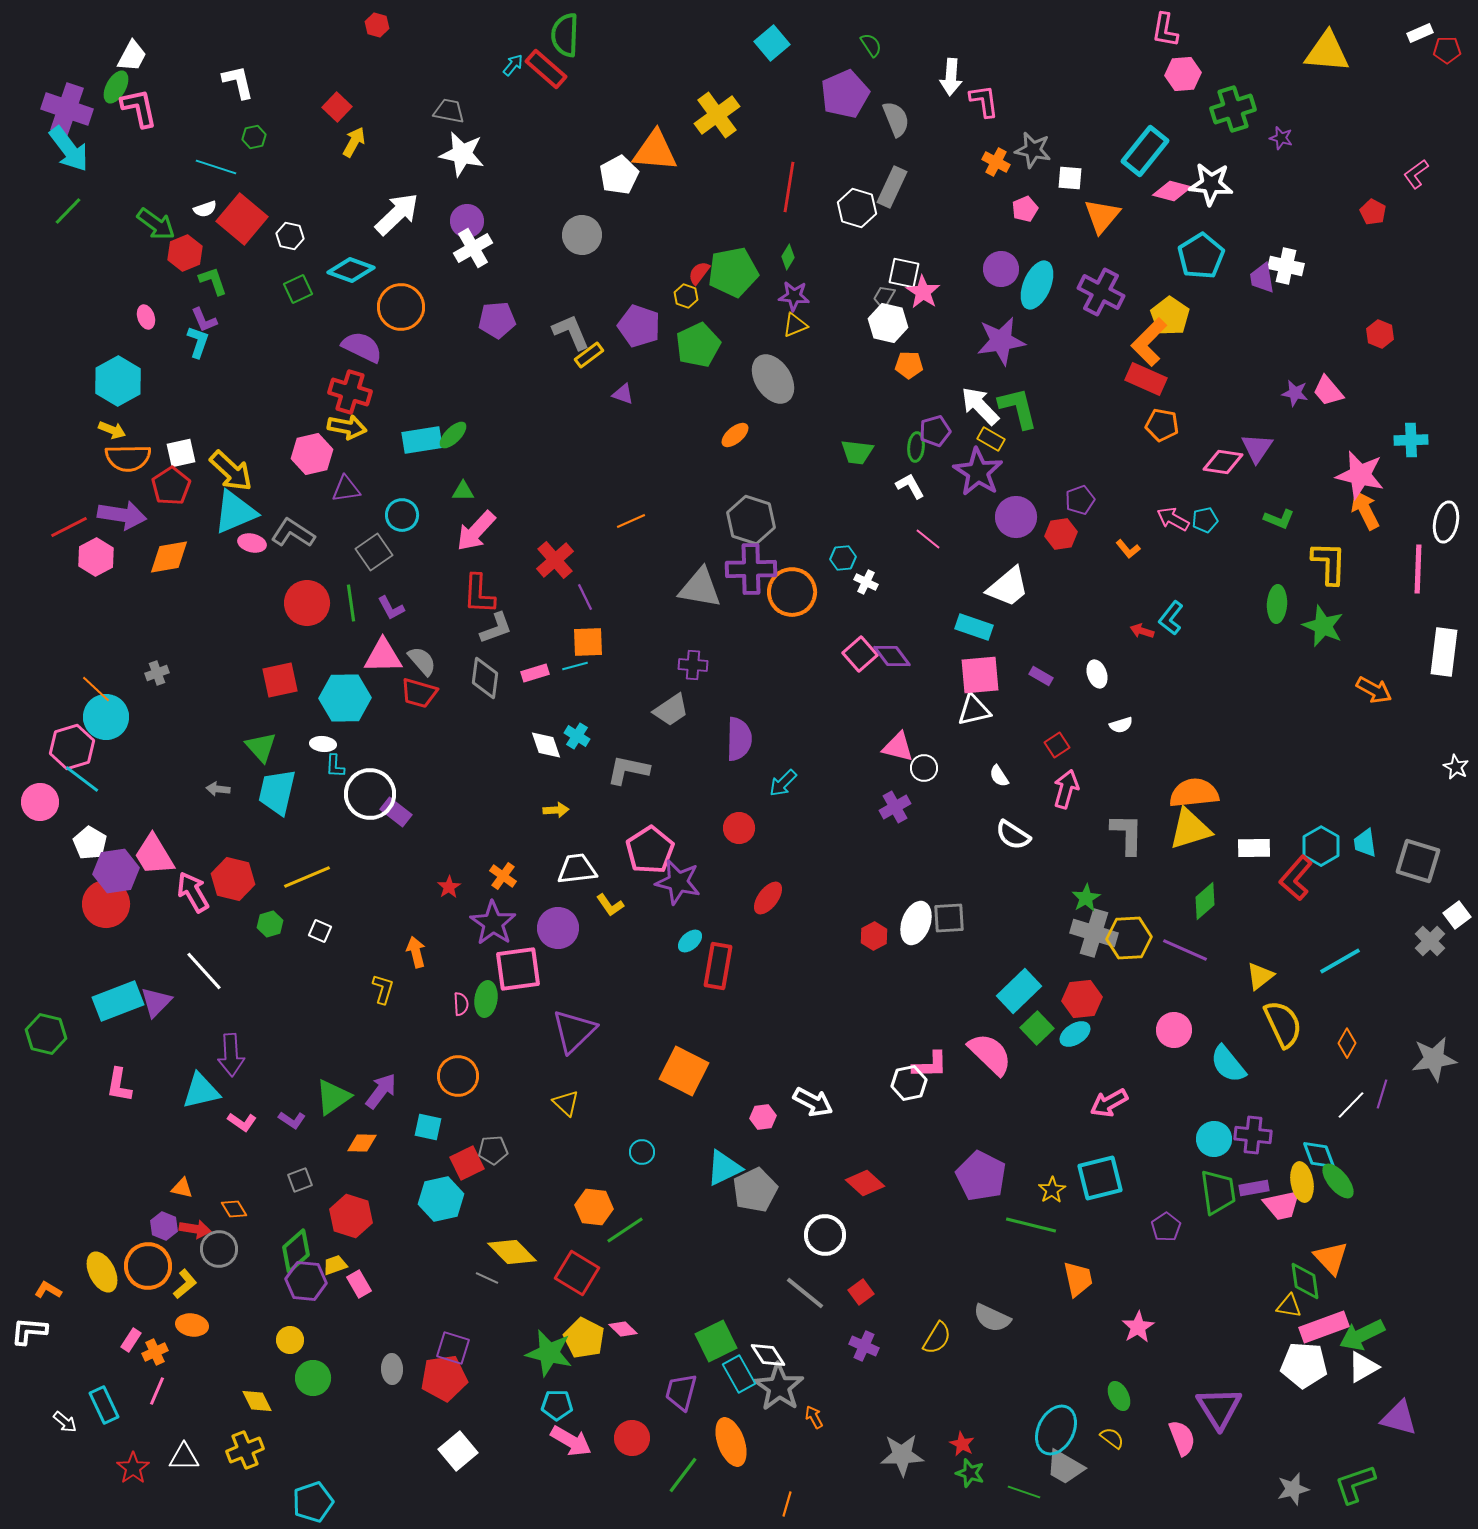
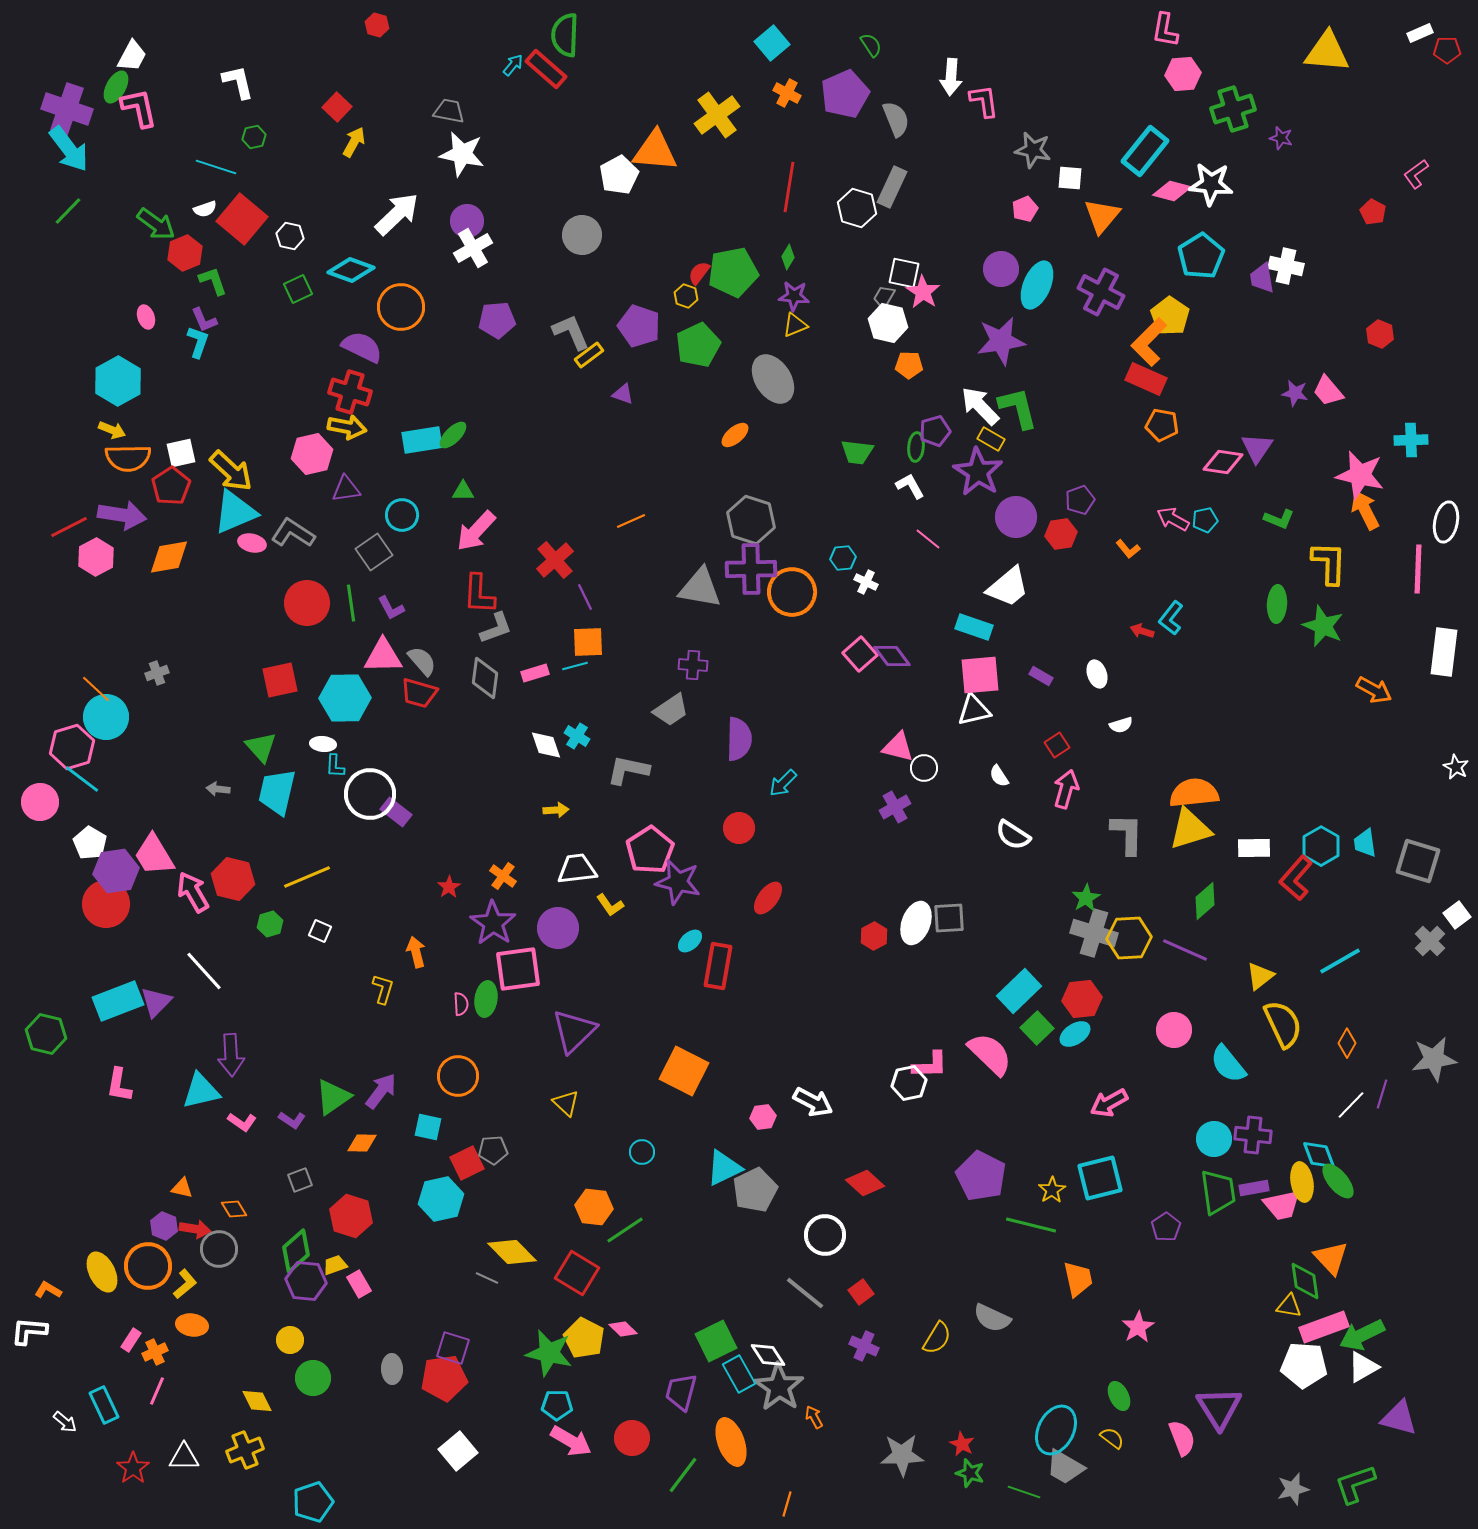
orange cross at (996, 162): moved 209 px left, 69 px up
